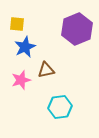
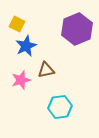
yellow square: rotated 21 degrees clockwise
blue star: moved 1 px right, 1 px up
